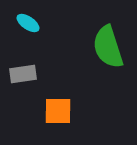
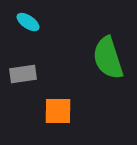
cyan ellipse: moved 1 px up
green semicircle: moved 11 px down
